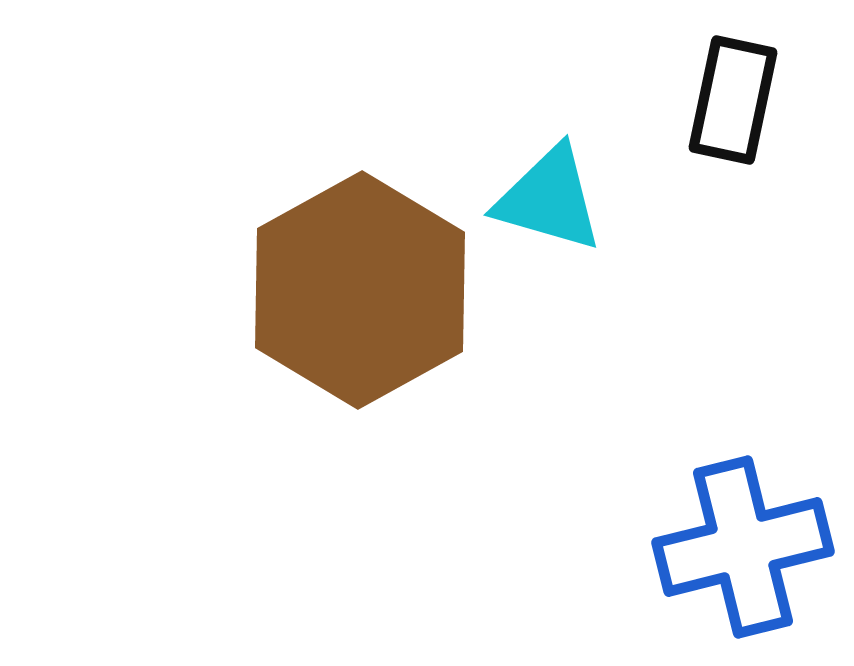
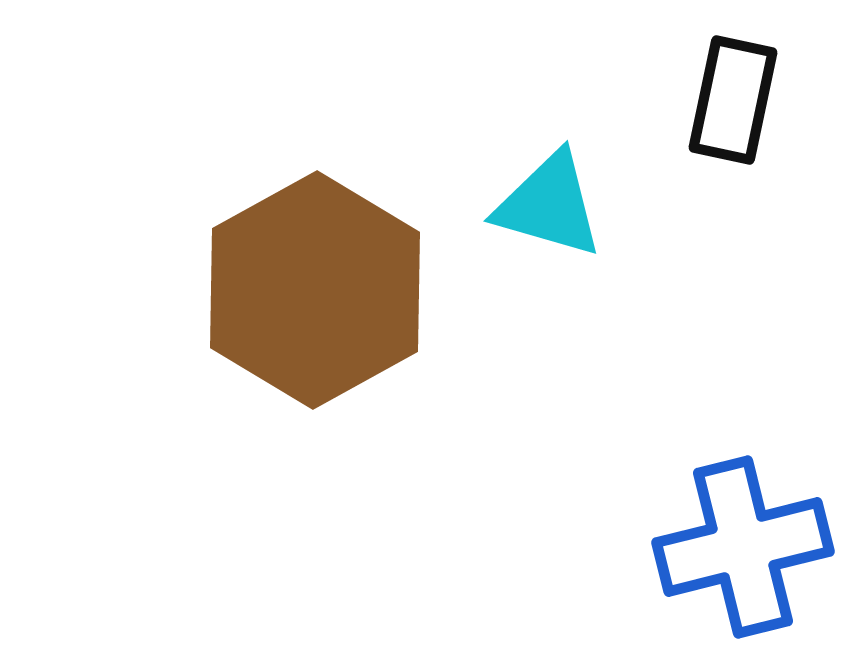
cyan triangle: moved 6 px down
brown hexagon: moved 45 px left
